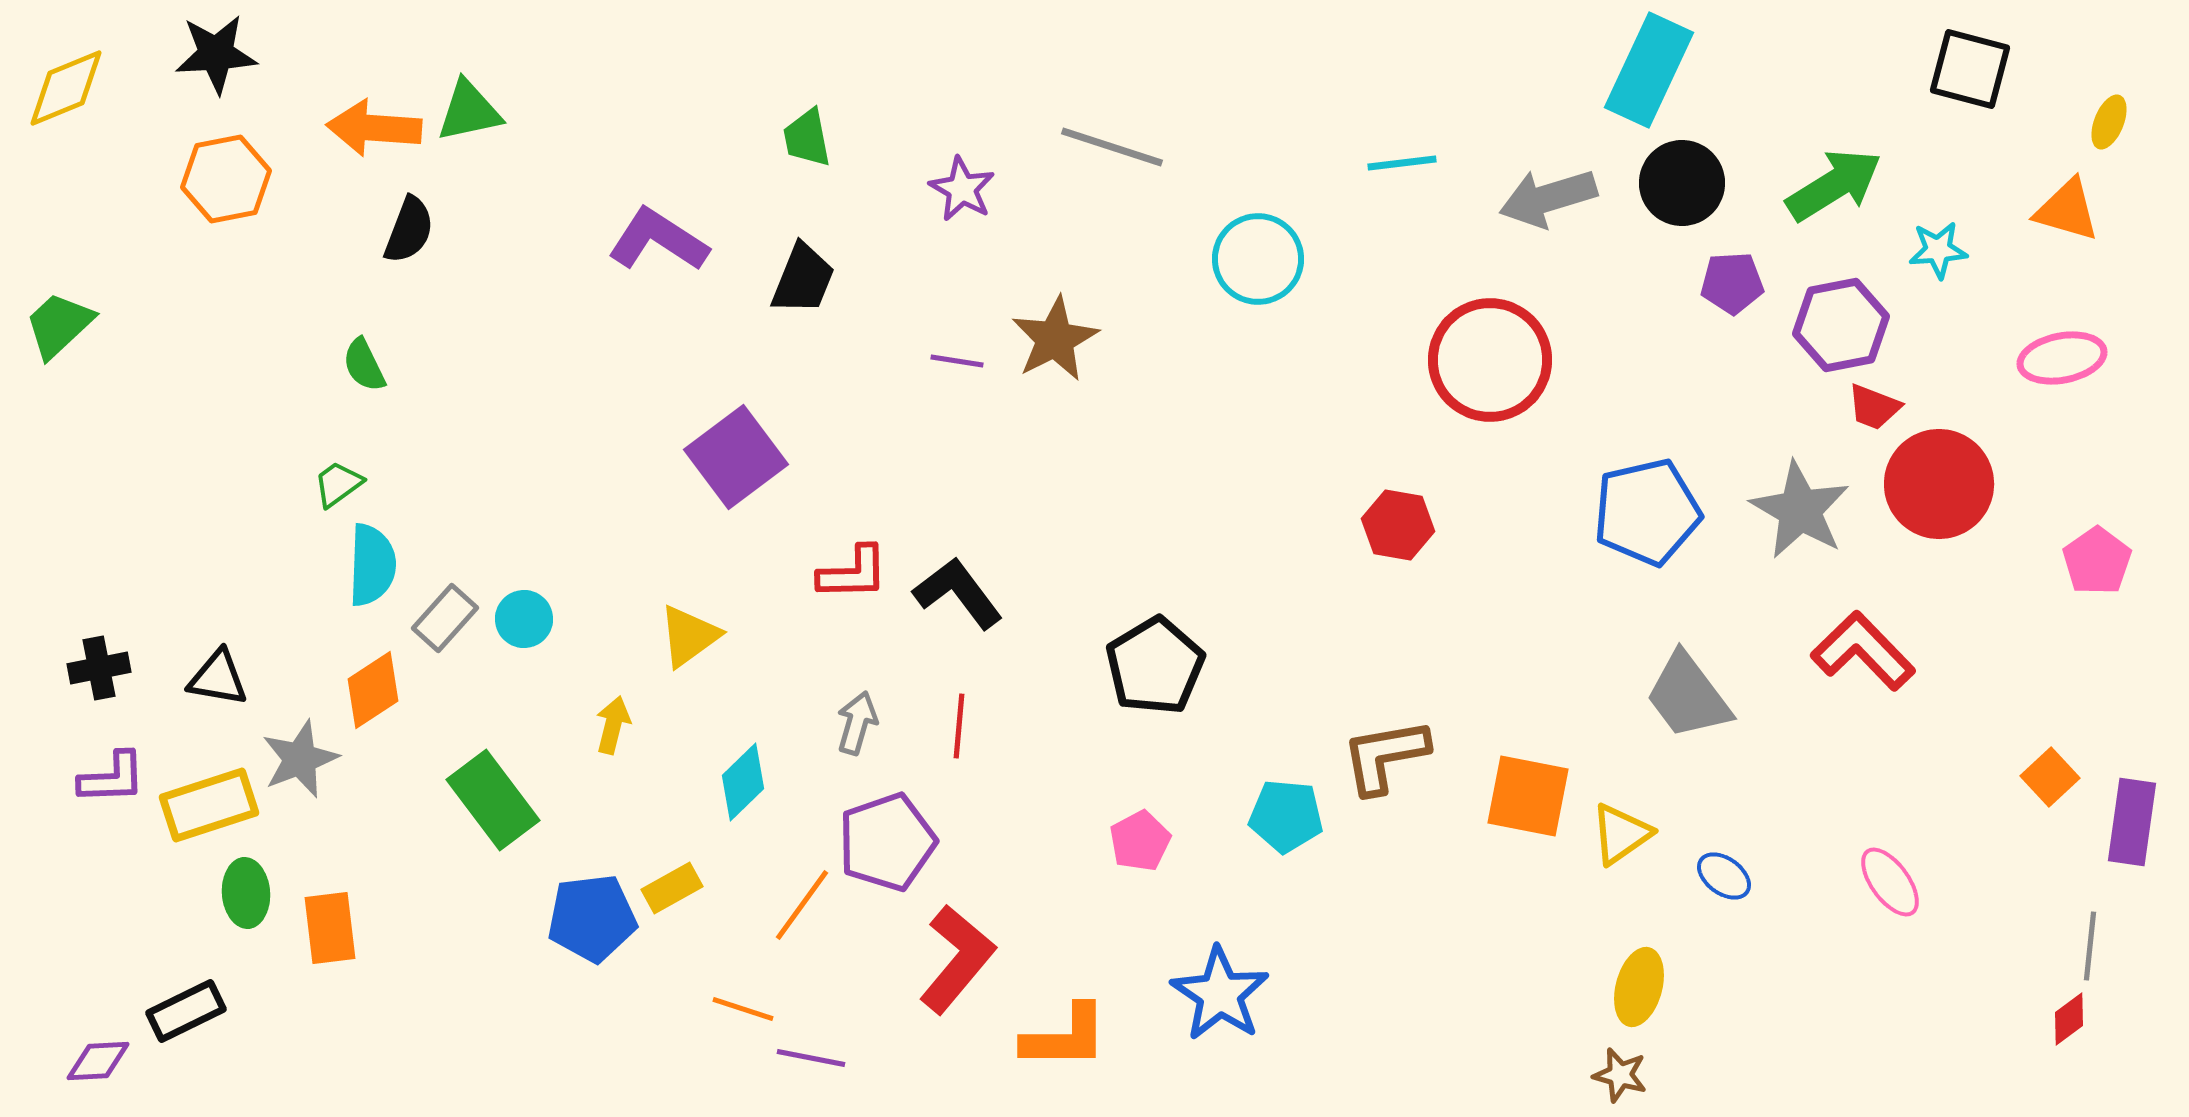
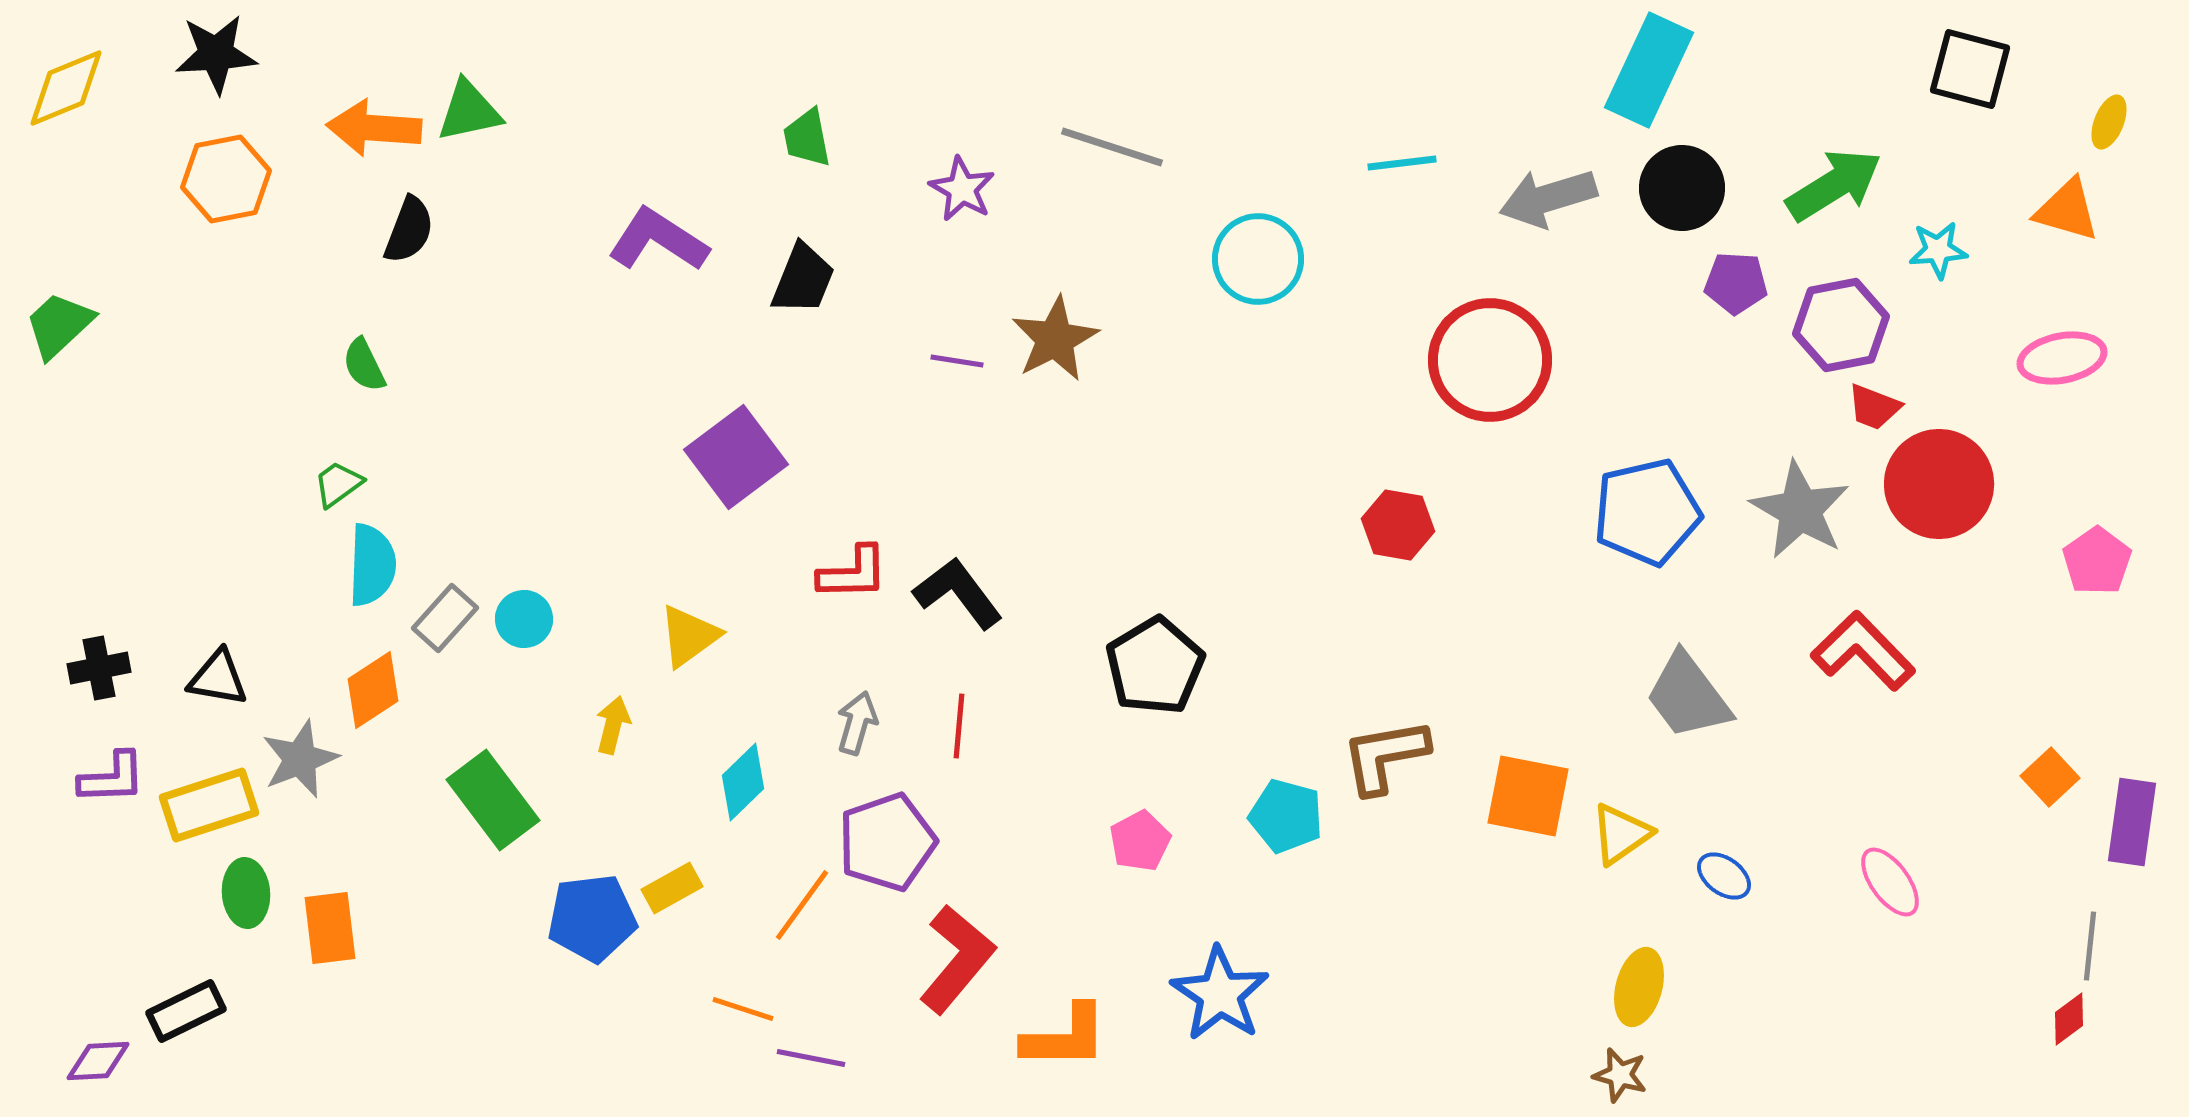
black circle at (1682, 183): moved 5 px down
purple pentagon at (1732, 283): moved 4 px right; rotated 6 degrees clockwise
cyan pentagon at (1286, 816): rotated 10 degrees clockwise
